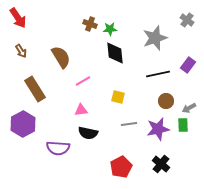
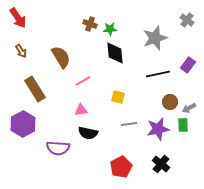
brown circle: moved 4 px right, 1 px down
